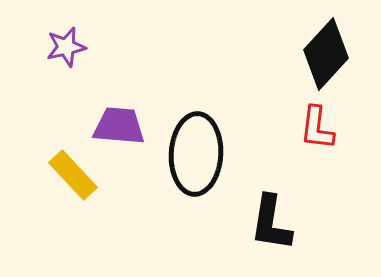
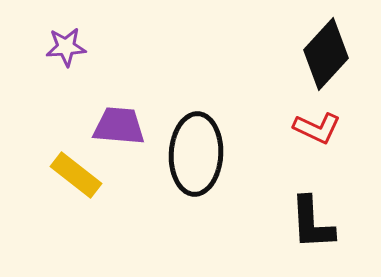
purple star: rotated 9 degrees clockwise
red L-shape: rotated 72 degrees counterclockwise
yellow rectangle: moved 3 px right; rotated 9 degrees counterclockwise
black L-shape: moved 41 px right; rotated 12 degrees counterclockwise
